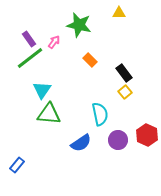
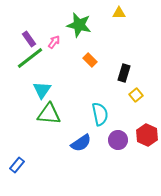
black rectangle: rotated 54 degrees clockwise
yellow square: moved 11 px right, 3 px down
